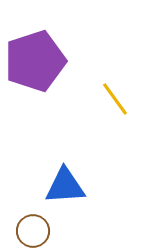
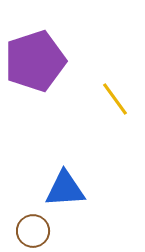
blue triangle: moved 3 px down
